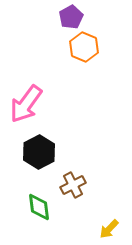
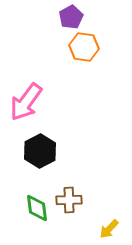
orange hexagon: rotated 16 degrees counterclockwise
pink arrow: moved 2 px up
black hexagon: moved 1 px right, 1 px up
brown cross: moved 4 px left, 15 px down; rotated 25 degrees clockwise
green diamond: moved 2 px left, 1 px down
